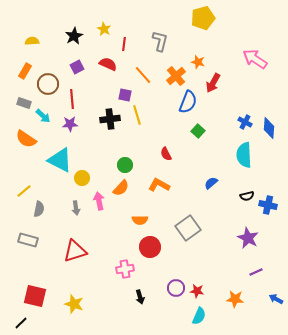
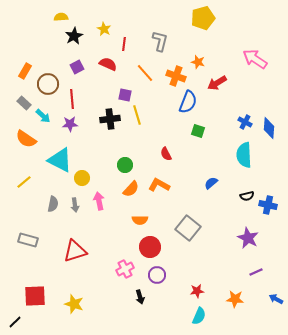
yellow semicircle at (32, 41): moved 29 px right, 24 px up
orange line at (143, 75): moved 2 px right, 2 px up
orange cross at (176, 76): rotated 30 degrees counterclockwise
red arrow at (213, 83): moved 4 px right; rotated 30 degrees clockwise
gray rectangle at (24, 103): rotated 24 degrees clockwise
green square at (198, 131): rotated 24 degrees counterclockwise
orange semicircle at (121, 188): moved 10 px right, 1 px down
yellow line at (24, 191): moved 9 px up
gray arrow at (76, 208): moved 1 px left, 3 px up
gray semicircle at (39, 209): moved 14 px right, 5 px up
gray square at (188, 228): rotated 15 degrees counterclockwise
pink cross at (125, 269): rotated 18 degrees counterclockwise
purple circle at (176, 288): moved 19 px left, 13 px up
red star at (197, 291): rotated 16 degrees counterclockwise
red square at (35, 296): rotated 15 degrees counterclockwise
black line at (21, 323): moved 6 px left, 1 px up
